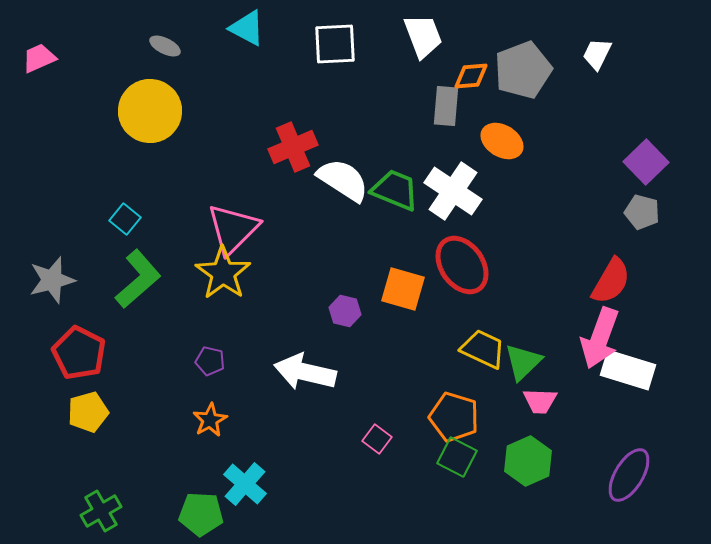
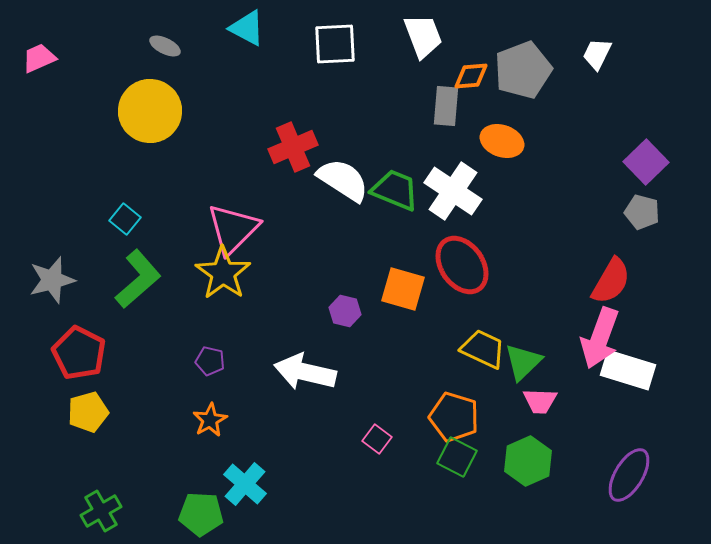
orange ellipse at (502, 141): rotated 12 degrees counterclockwise
